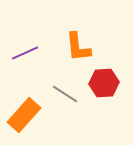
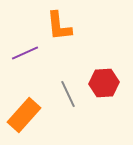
orange L-shape: moved 19 px left, 21 px up
gray line: moved 3 px right; rotated 32 degrees clockwise
